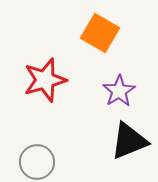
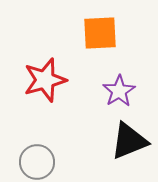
orange square: rotated 33 degrees counterclockwise
